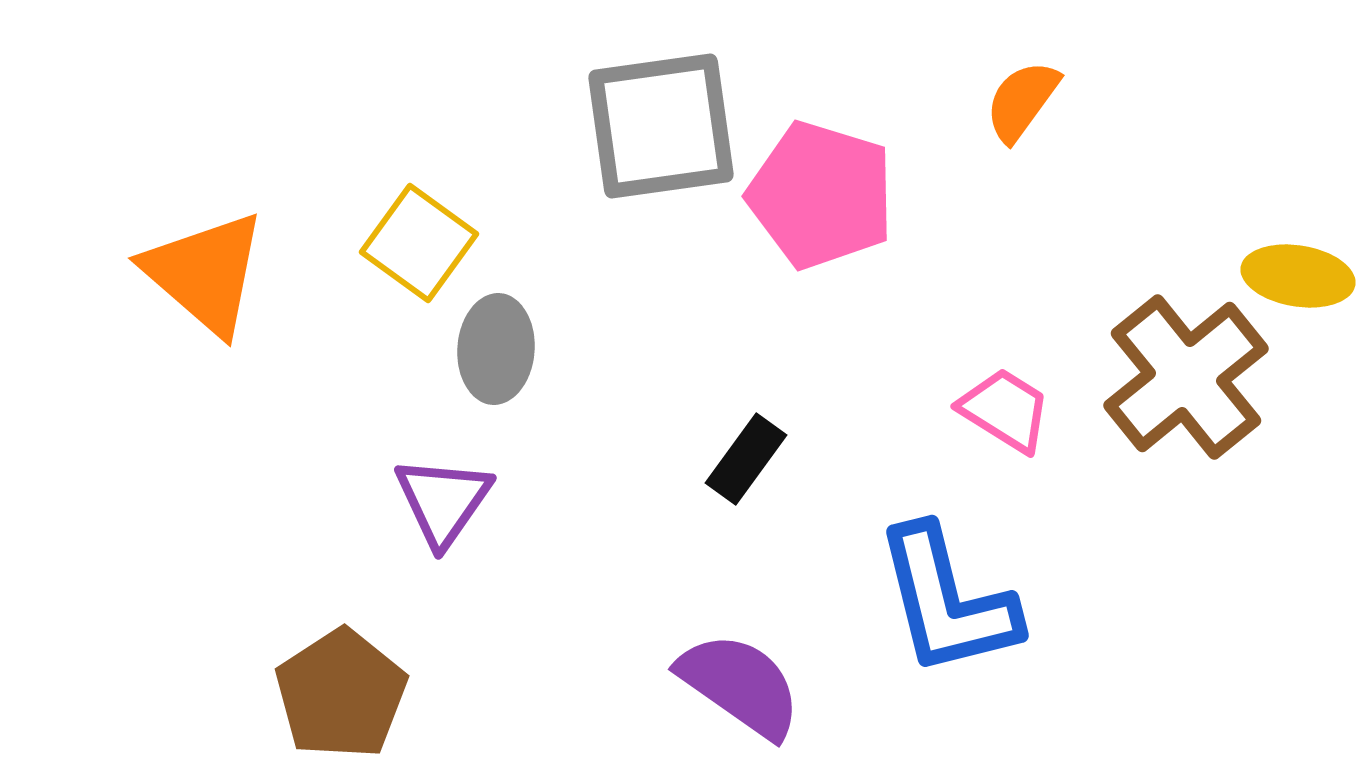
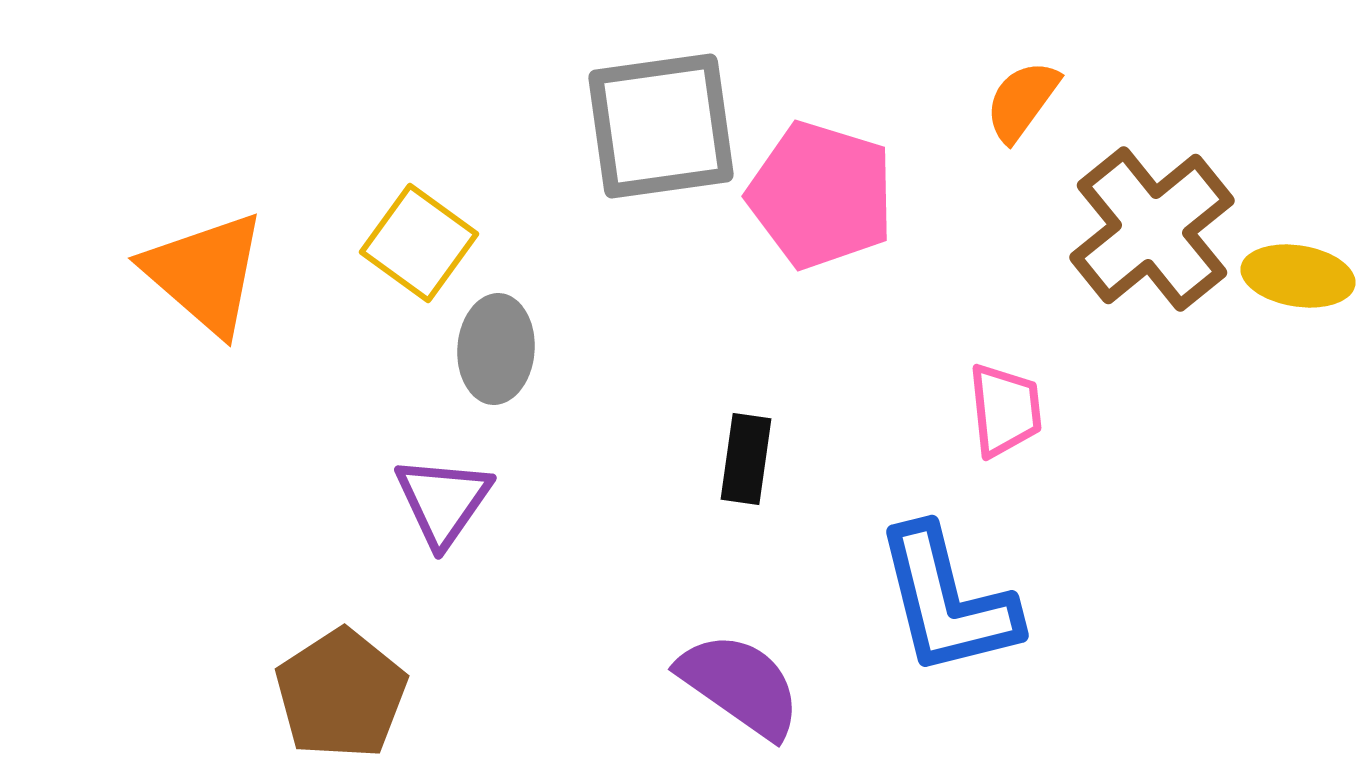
brown cross: moved 34 px left, 148 px up
pink trapezoid: rotated 52 degrees clockwise
black rectangle: rotated 28 degrees counterclockwise
